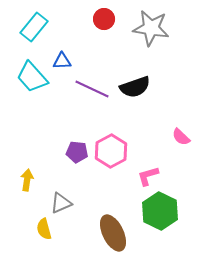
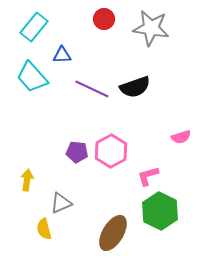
blue triangle: moved 6 px up
pink semicircle: rotated 60 degrees counterclockwise
brown ellipse: rotated 57 degrees clockwise
